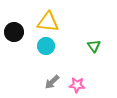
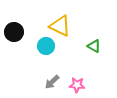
yellow triangle: moved 12 px right, 4 px down; rotated 20 degrees clockwise
green triangle: rotated 24 degrees counterclockwise
